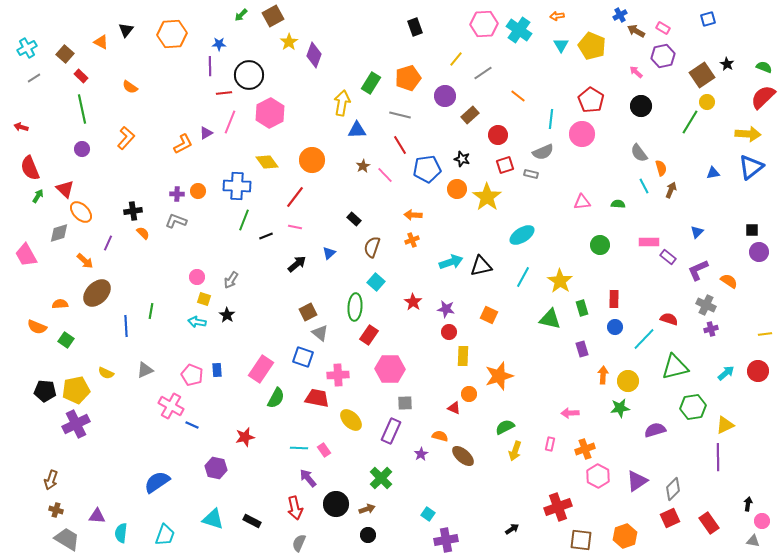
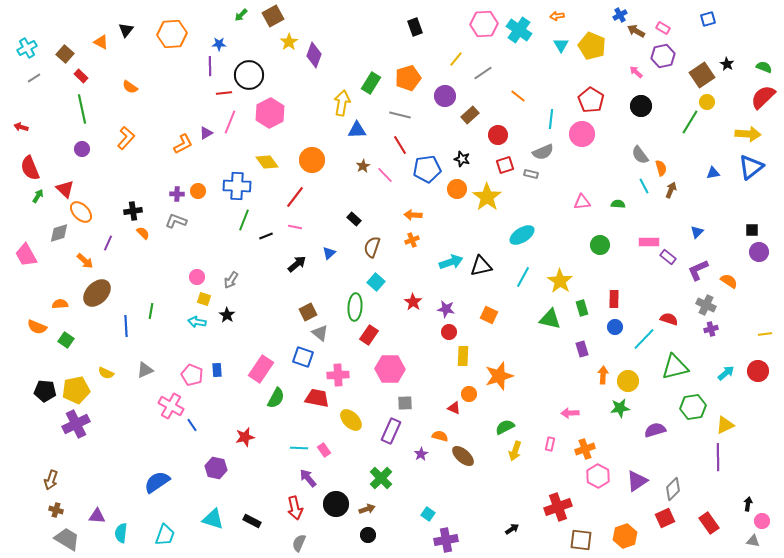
gray semicircle at (639, 153): moved 1 px right, 2 px down
blue line at (192, 425): rotated 32 degrees clockwise
red square at (670, 518): moved 5 px left
